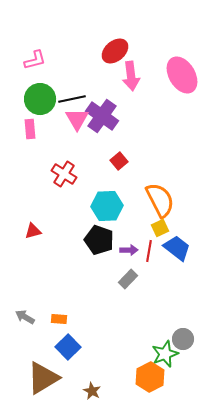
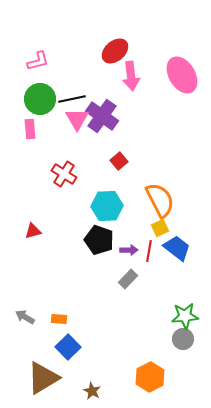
pink L-shape: moved 3 px right, 1 px down
green star: moved 20 px right, 38 px up; rotated 16 degrees clockwise
